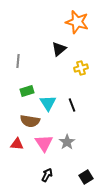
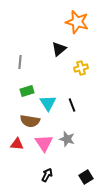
gray line: moved 2 px right, 1 px down
gray star: moved 3 px up; rotated 21 degrees counterclockwise
